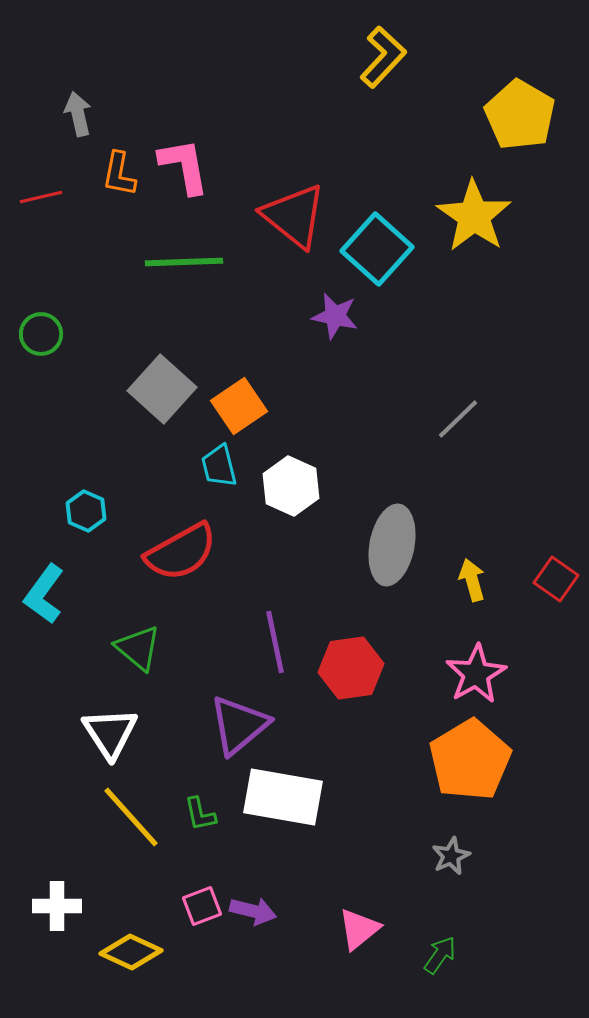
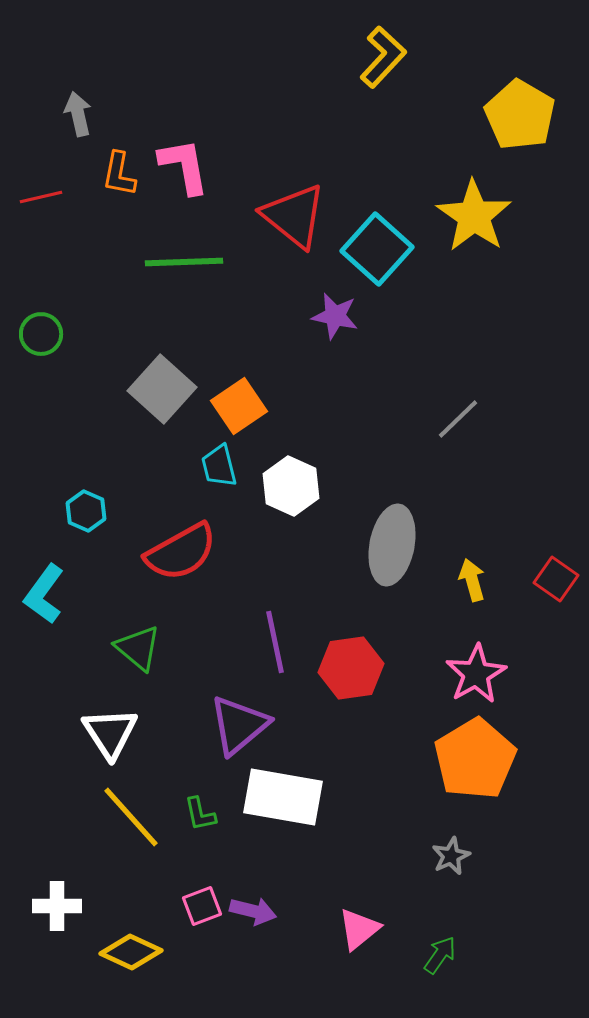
orange pentagon: moved 5 px right, 1 px up
